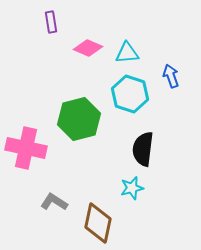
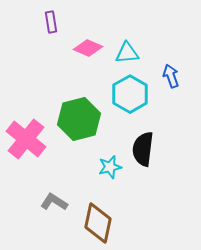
cyan hexagon: rotated 12 degrees clockwise
pink cross: moved 9 px up; rotated 27 degrees clockwise
cyan star: moved 22 px left, 21 px up
